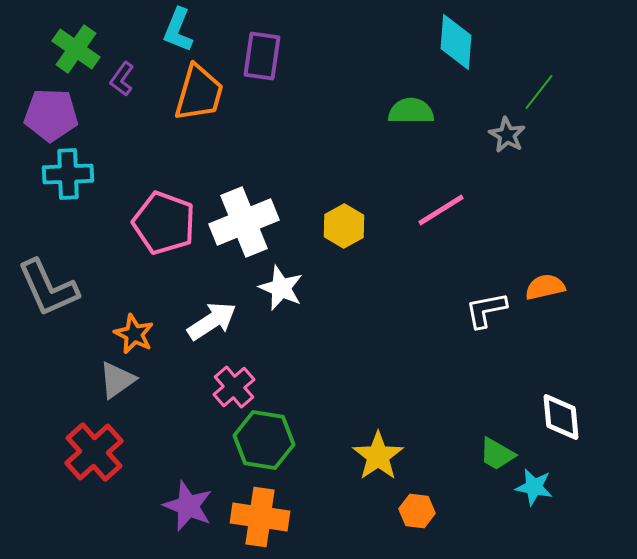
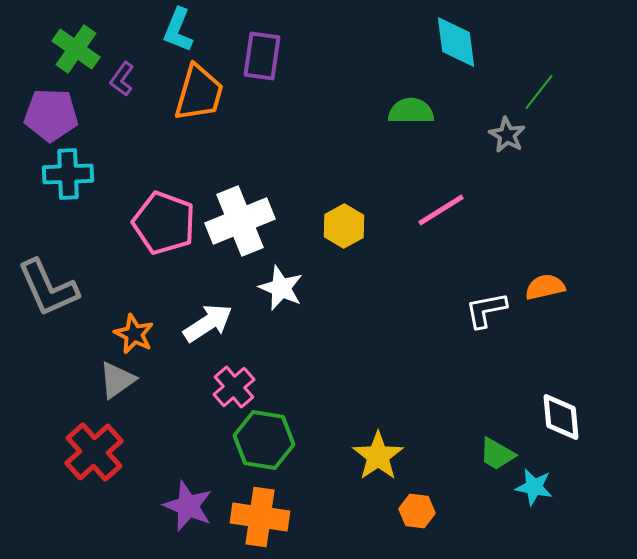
cyan diamond: rotated 12 degrees counterclockwise
white cross: moved 4 px left, 1 px up
white arrow: moved 4 px left, 2 px down
